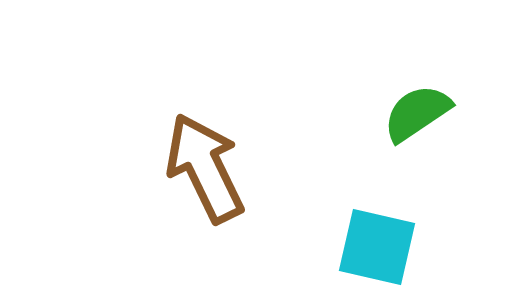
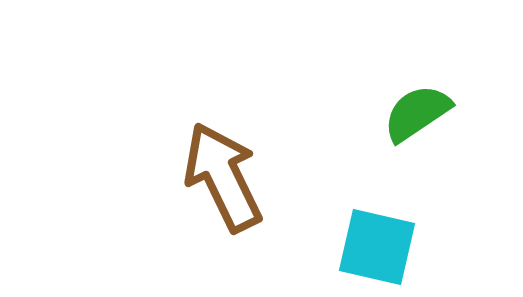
brown arrow: moved 18 px right, 9 px down
